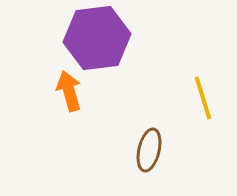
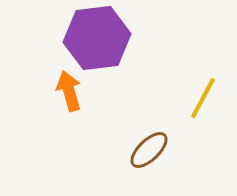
yellow line: rotated 45 degrees clockwise
brown ellipse: rotated 33 degrees clockwise
